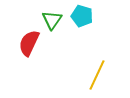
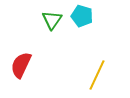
red semicircle: moved 8 px left, 22 px down
